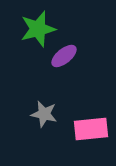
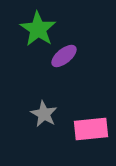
green star: rotated 24 degrees counterclockwise
gray star: rotated 16 degrees clockwise
